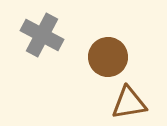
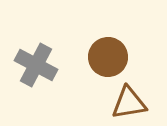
gray cross: moved 6 px left, 30 px down
